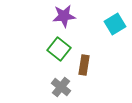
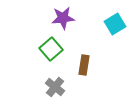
purple star: moved 1 px left, 2 px down
green square: moved 8 px left; rotated 10 degrees clockwise
gray cross: moved 6 px left
